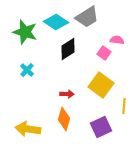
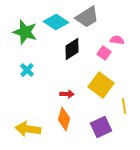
black diamond: moved 4 px right
yellow line: rotated 14 degrees counterclockwise
